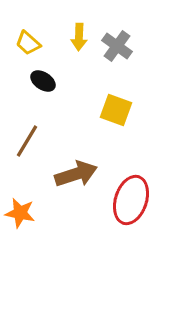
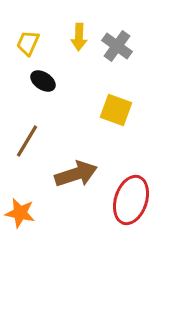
yellow trapezoid: rotated 72 degrees clockwise
